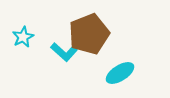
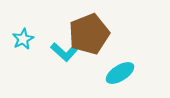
cyan star: moved 2 px down
